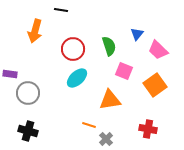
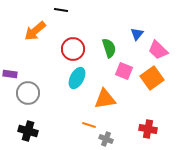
orange arrow: rotated 35 degrees clockwise
green semicircle: moved 2 px down
cyan ellipse: rotated 20 degrees counterclockwise
orange square: moved 3 px left, 7 px up
orange triangle: moved 5 px left, 1 px up
gray cross: rotated 24 degrees counterclockwise
